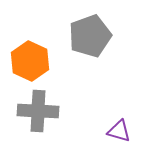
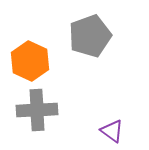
gray cross: moved 1 px left, 1 px up; rotated 6 degrees counterclockwise
purple triangle: moved 7 px left; rotated 20 degrees clockwise
